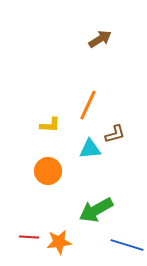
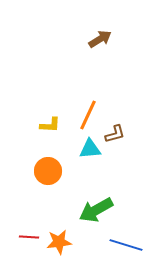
orange line: moved 10 px down
blue line: moved 1 px left
